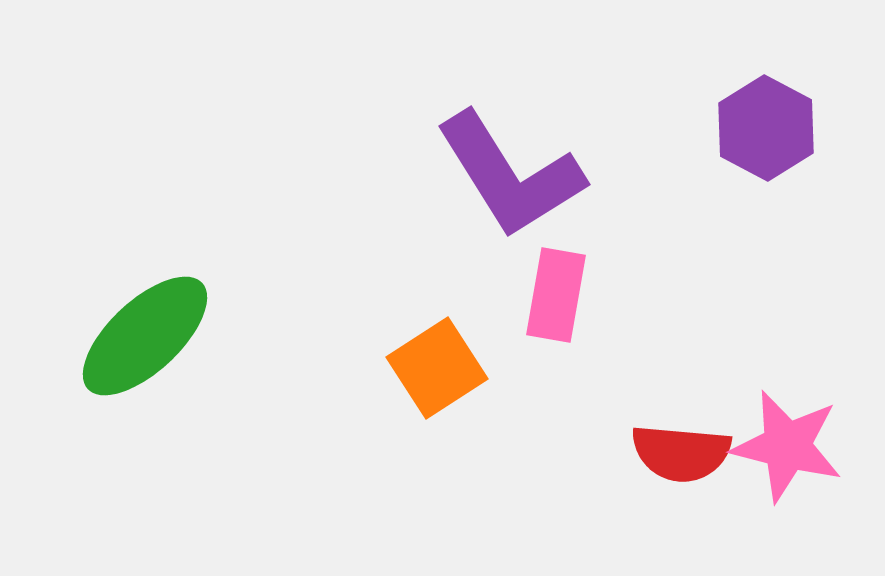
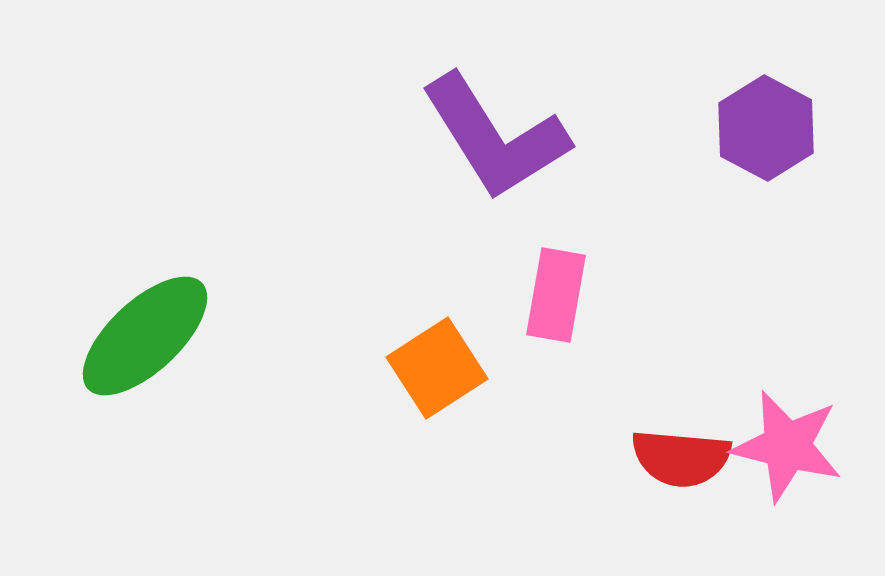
purple L-shape: moved 15 px left, 38 px up
red semicircle: moved 5 px down
